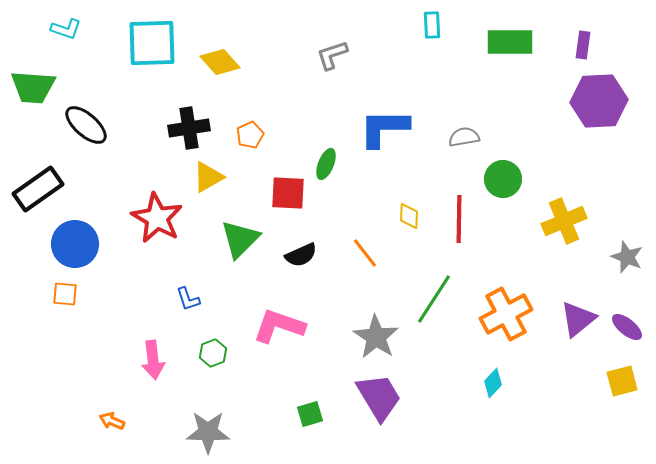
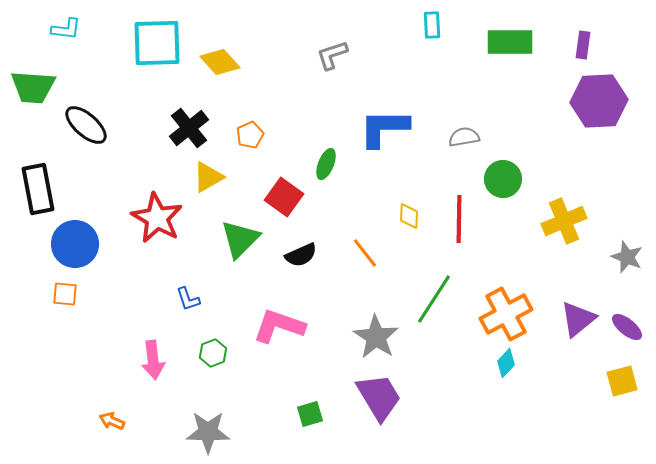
cyan L-shape at (66, 29): rotated 12 degrees counterclockwise
cyan square at (152, 43): moved 5 px right
black cross at (189, 128): rotated 30 degrees counterclockwise
black rectangle at (38, 189): rotated 66 degrees counterclockwise
red square at (288, 193): moved 4 px left, 4 px down; rotated 33 degrees clockwise
cyan diamond at (493, 383): moved 13 px right, 20 px up
